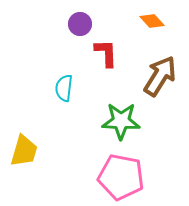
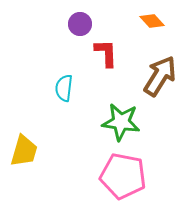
green star: moved 1 px down; rotated 6 degrees clockwise
pink pentagon: moved 2 px right, 1 px up
